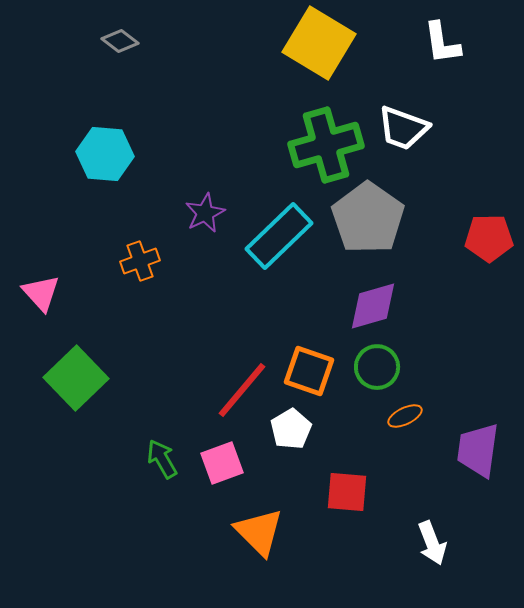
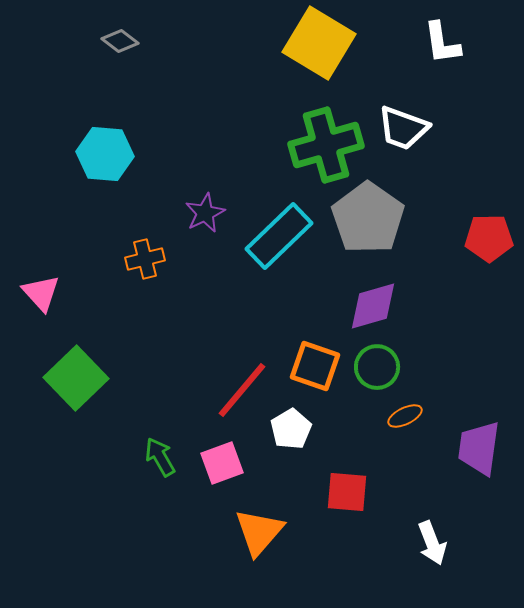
orange cross: moved 5 px right, 2 px up; rotated 6 degrees clockwise
orange square: moved 6 px right, 5 px up
purple trapezoid: moved 1 px right, 2 px up
green arrow: moved 2 px left, 2 px up
orange triangle: rotated 26 degrees clockwise
